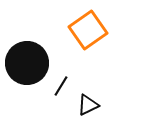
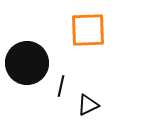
orange square: rotated 33 degrees clockwise
black line: rotated 20 degrees counterclockwise
